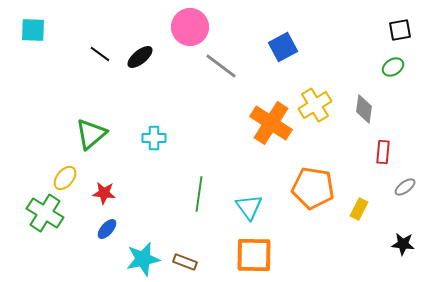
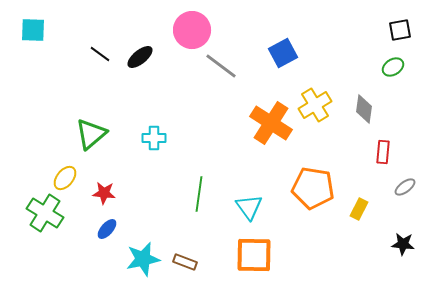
pink circle: moved 2 px right, 3 px down
blue square: moved 6 px down
